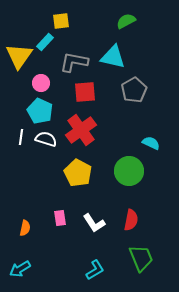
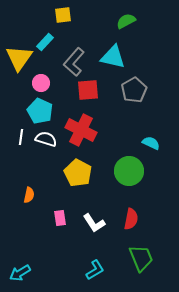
yellow square: moved 2 px right, 6 px up
yellow triangle: moved 2 px down
gray L-shape: rotated 60 degrees counterclockwise
red square: moved 3 px right, 2 px up
red cross: rotated 28 degrees counterclockwise
red semicircle: moved 1 px up
orange semicircle: moved 4 px right, 33 px up
cyan arrow: moved 4 px down
